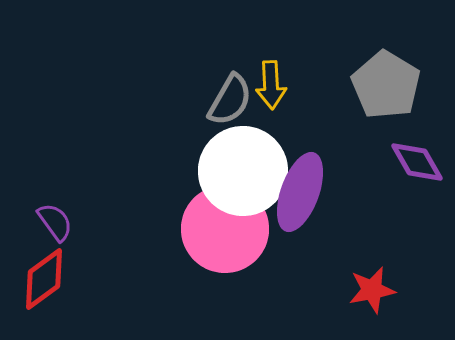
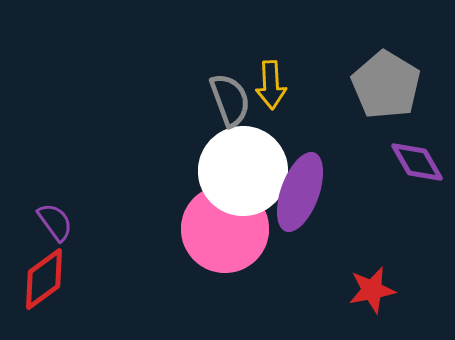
gray semicircle: rotated 50 degrees counterclockwise
